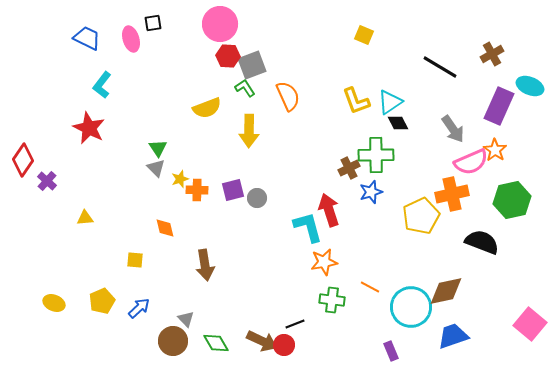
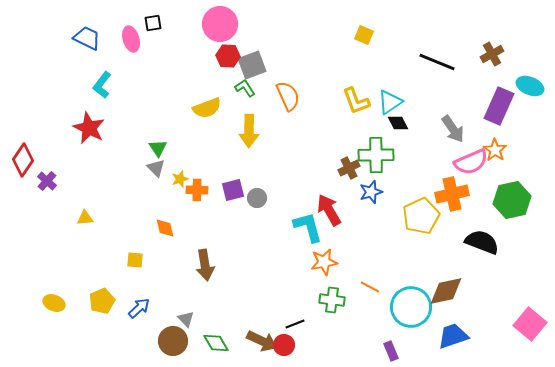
black line at (440, 67): moved 3 px left, 5 px up; rotated 9 degrees counterclockwise
red arrow at (329, 210): rotated 12 degrees counterclockwise
